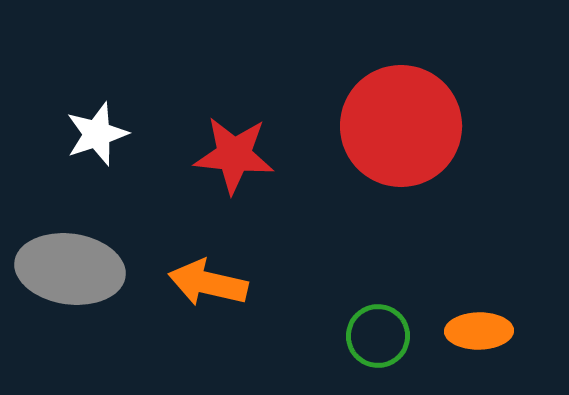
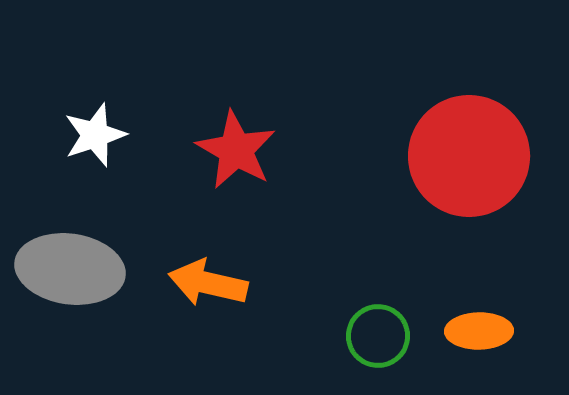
red circle: moved 68 px right, 30 px down
white star: moved 2 px left, 1 px down
red star: moved 2 px right, 5 px up; rotated 24 degrees clockwise
